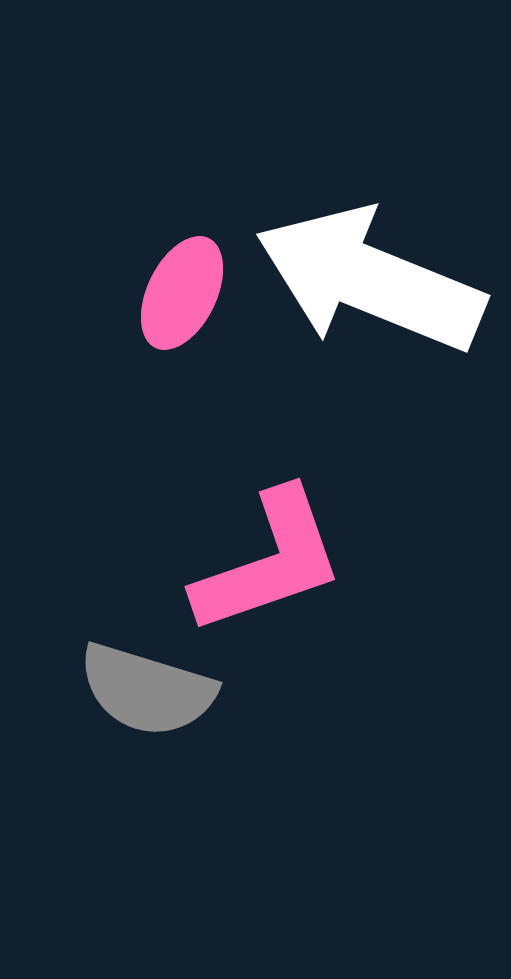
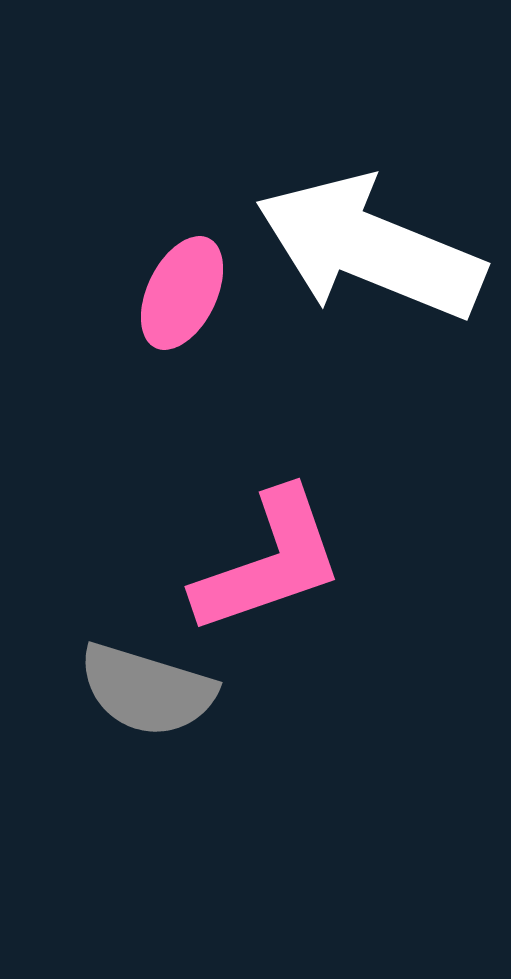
white arrow: moved 32 px up
